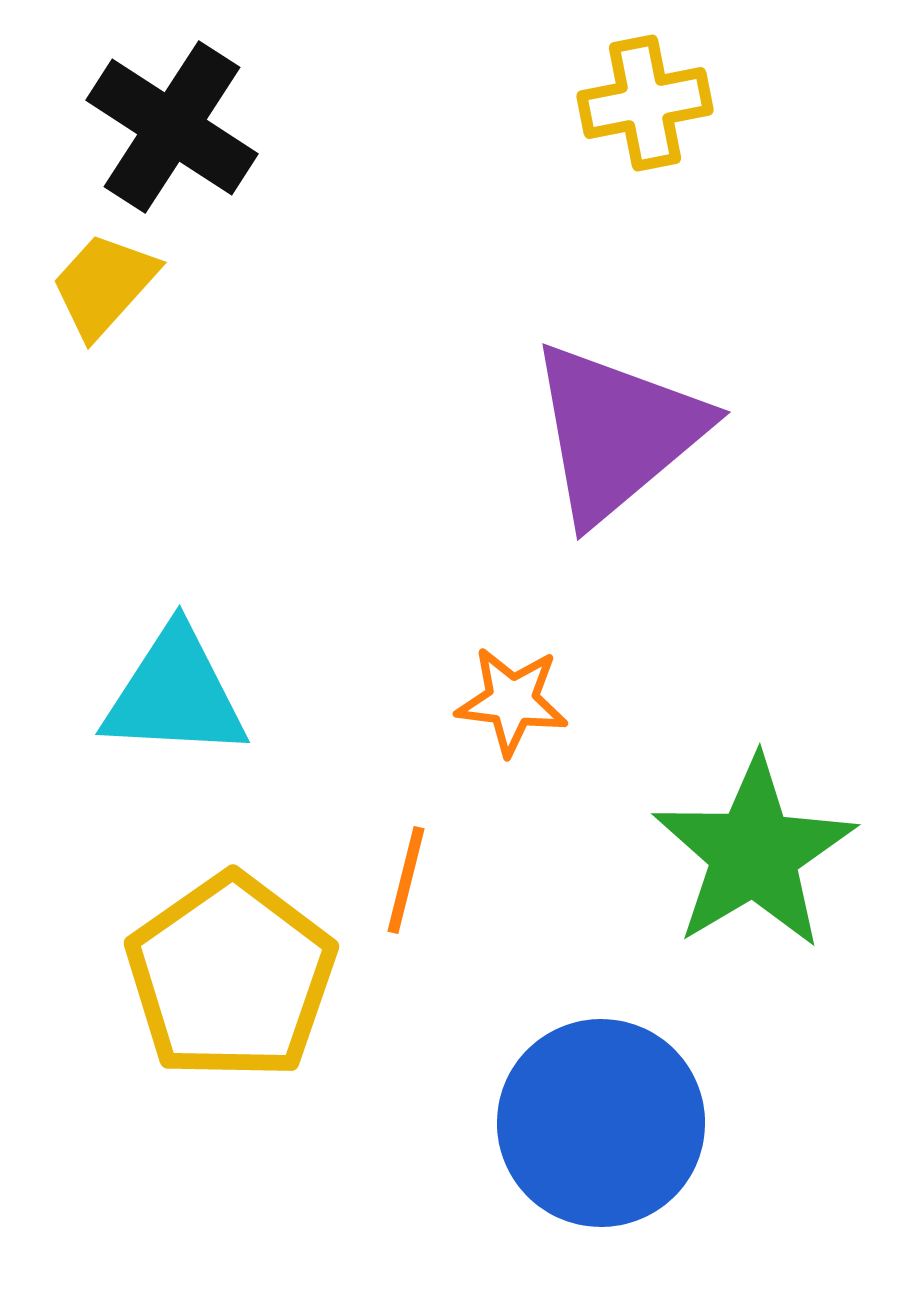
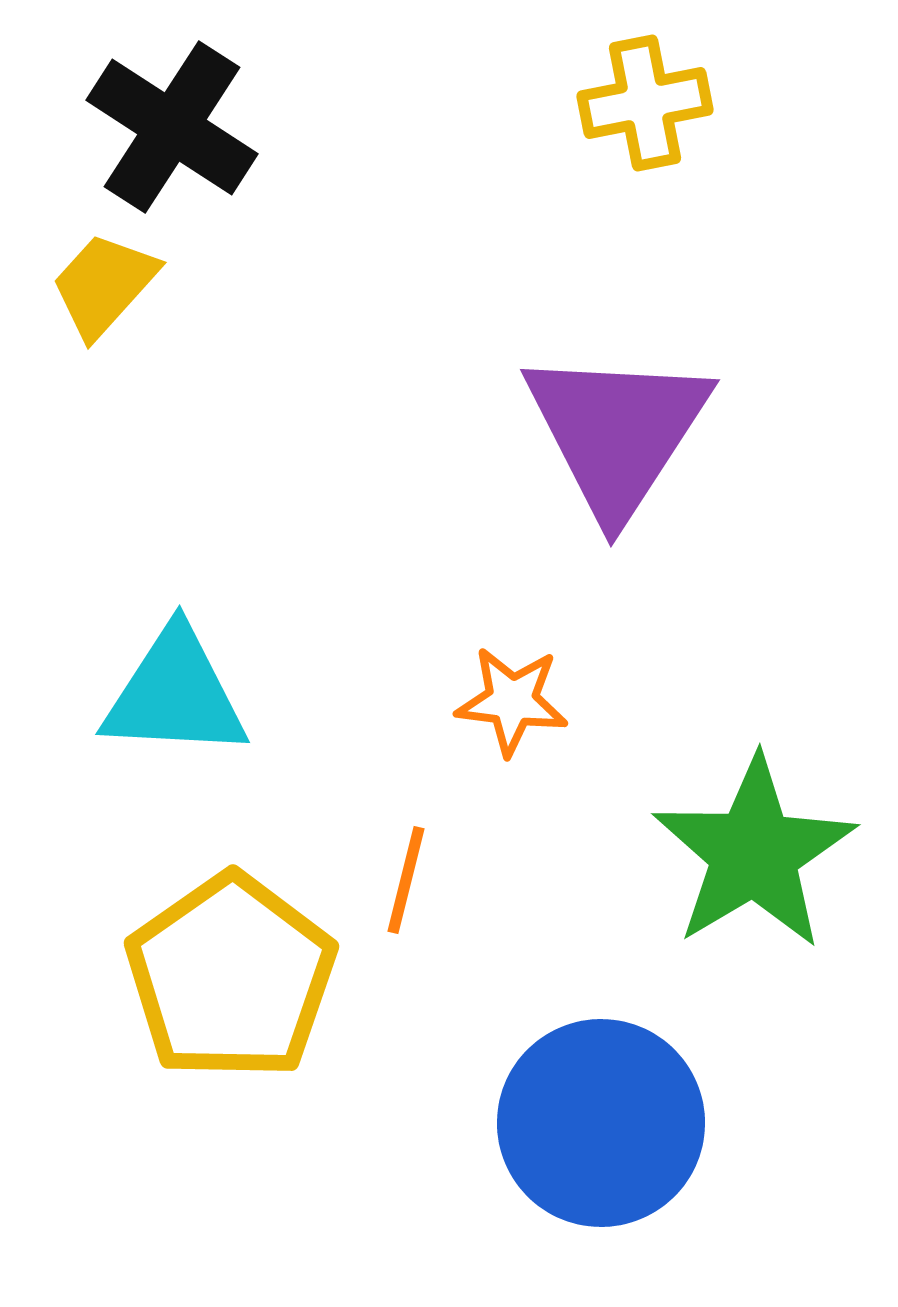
purple triangle: rotated 17 degrees counterclockwise
